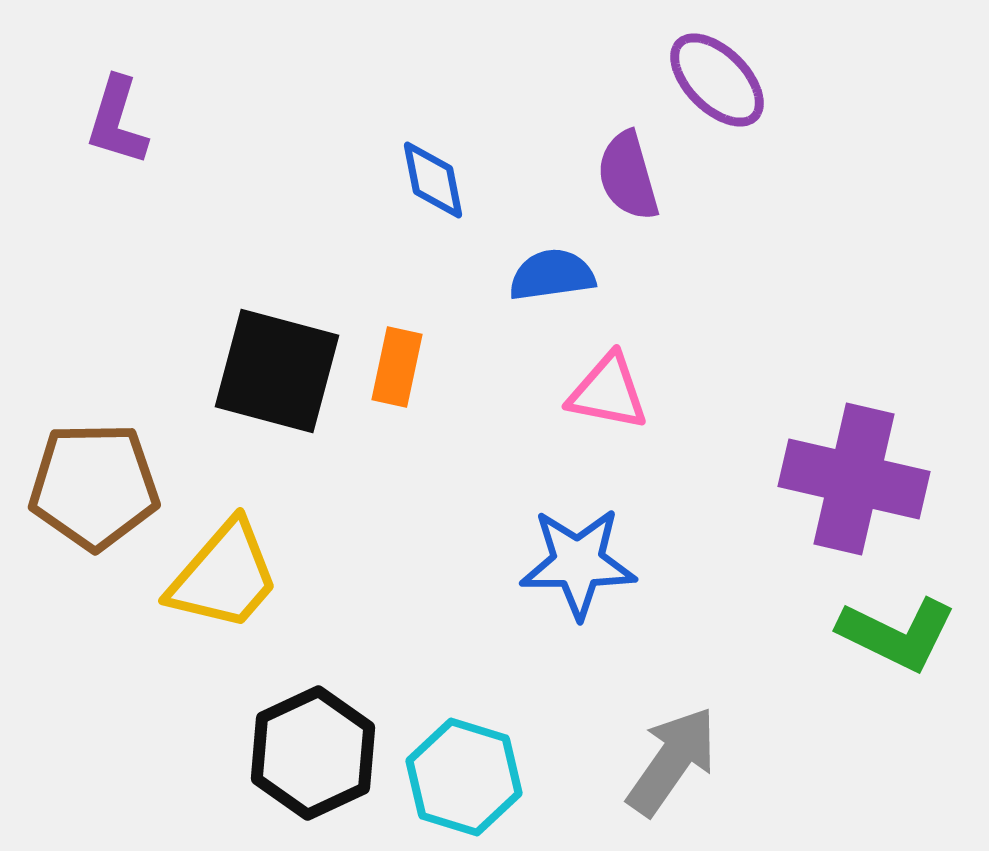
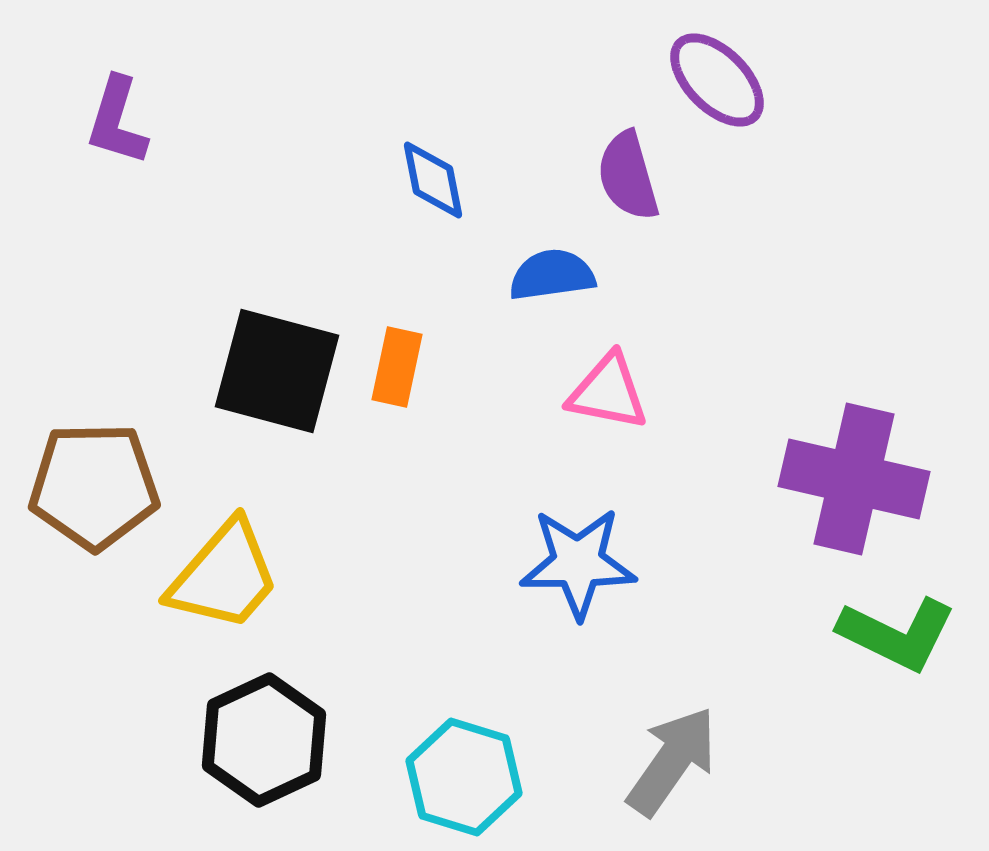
black hexagon: moved 49 px left, 13 px up
